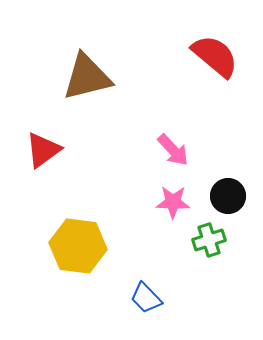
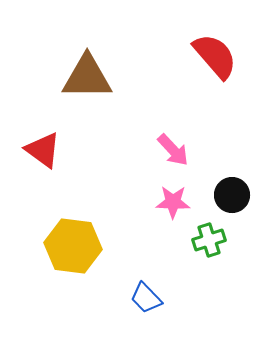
red semicircle: rotated 9 degrees clockwise
brown triangle: rotated 14 degrees clockwise
red triangle: rotated 48 degrees counterclockwise
black circle: moved 4 px right, 1 px up
yellow hexagon: moved 5 px left
